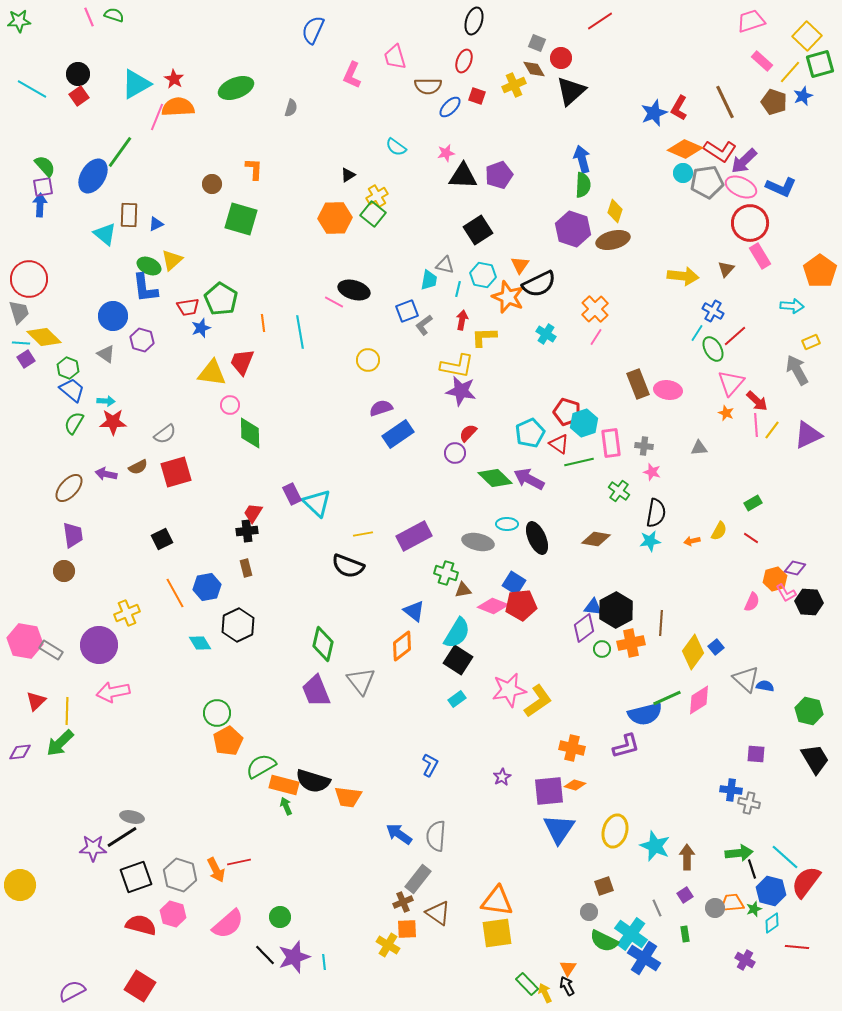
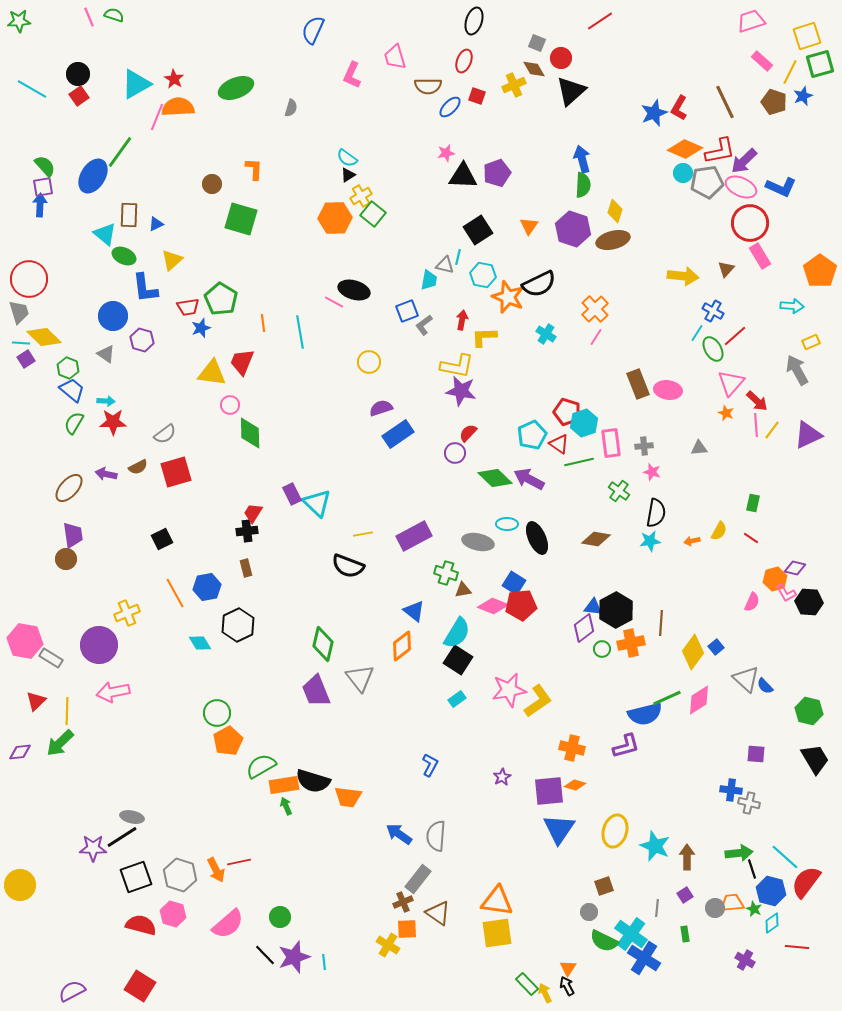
yellow square at (807, 36): rotated 28 degrees clockwise
yellow line at (790, 72): rotated 15 degrees counterclockwise
cyan semicircle at (396, 147): moved 49 px left, 11 px down
red L-shape at (720, 151): rotated 44 degrees counterclockwise
purple pentagon at (499, 175): moved 2 px left, 2 px up
yellow cross at (377, 196): moved 16 px left
orange triangle at (520, 265): moved 9 px right, 39 px up
green ellipse at (149, 266): moved 25 px left, 10 px up
cyan line at (458, 289): moved 32 px up
yellow circle at (368, 360): moved 1 px right, 2 px down
cyan pentagon at (530, 433): moved 2 px right, 2 px down
gray cross at (644, 446): rotated 12 degrees counterclockwise
green rectangle at (753, 503): rotated 48 degrees counterclockwise
brown circle at (64, 571): moved 2 px right, 12 px up
gray rectangle at (51, 650): moved 8 px down
gray triangle at (361, 681): moved 1 px left, 3 px up
blue semicircle at (765, 686): rotated 144 degrees counterclockwise
orange rectangle at (284, 785): rotated 24 degrees counterclockwise
gray line at (657, 908): rotated 30 degrees clockwise
green star at (754, 909): rotated 28 degrees counterclockwise
